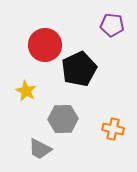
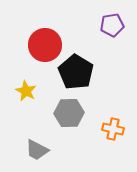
purple pentagon: rotated 15 degrees counterclockwise
black pentagon: moved 3 px left, 3 px down; rotated 16 degrees counterclockwise
gray hexagon: moved 6 px right, 6 px up
gray trapezoid: moved 3 px left, 1 px down
